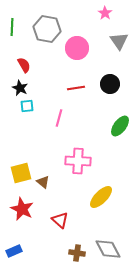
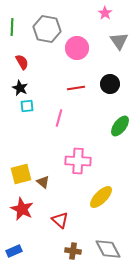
red semicircle: moved 2 px left, 3 px up
yellow square: moved 1 px down
brown cross: moved 4 px left, 2 px up
